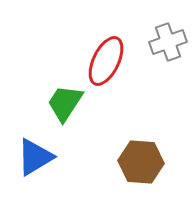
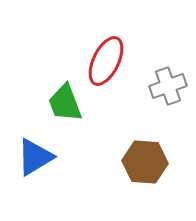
gray cross: moved 44 px down
green trapezoid: rotated 54 degrees counterclockwise
brown hexagon: moved 4 px right
